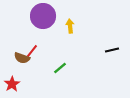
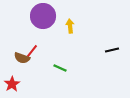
green line: rotated 64 degrees clockwise
